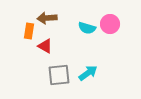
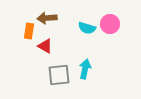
cyan arrow: moved 3 px left, 4 px up; rotated 42 degrees counterclockwise
